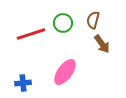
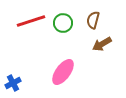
red line: moved 13 px up
brown arrow: rotated 96 degrees clockwise
pink ellipse: moved 2 px left
blue cross: moved 10 px left; rotated 21 degrees counterclockwise
